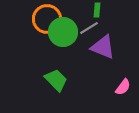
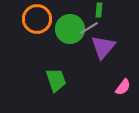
green rectangle: moved 2 px right
orange circle: moved 10 px left
green circle: moved 7 px right, 3 px up
purple triangle: rotated 48 degrees clockwise
green trapezoid: rotated 25 degrees clockwise
